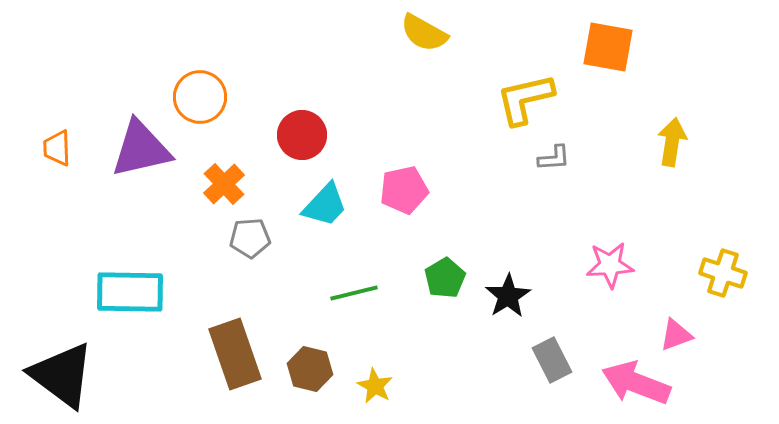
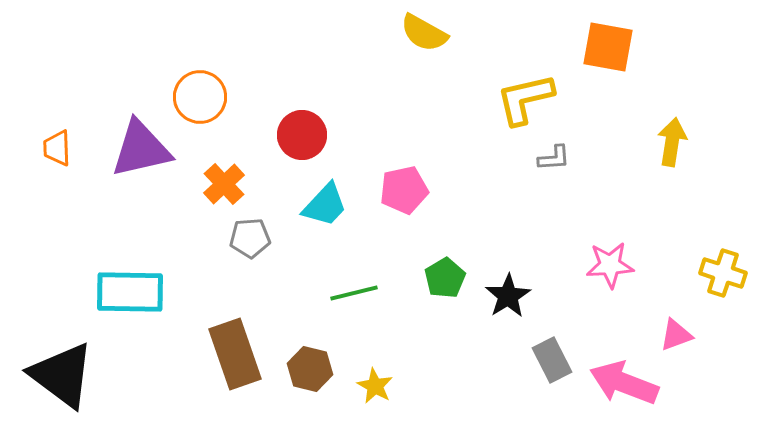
pink arrow: moved 12 px left
